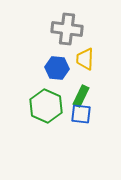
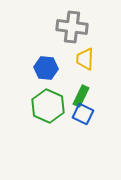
gray cross: moved 5 px right, 2 px up
blue hexagon: moved 11 px left
green hexagon: moved 2 px right
blue square: moved 2 px right; rotated 20 degrees clockwise
